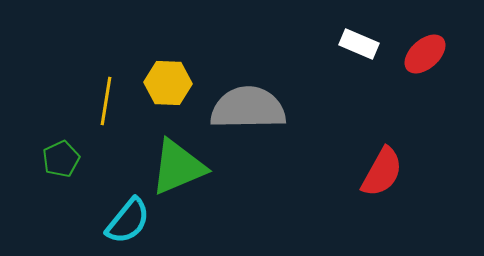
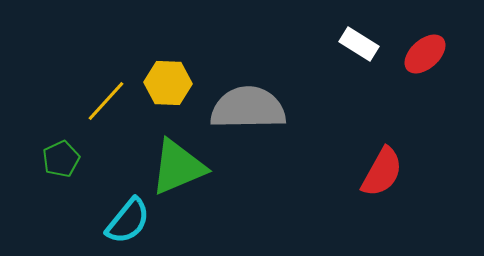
white rectangle: rotated 9 degrees clockwise
yellow line: rotated 33 degrees clockwise
